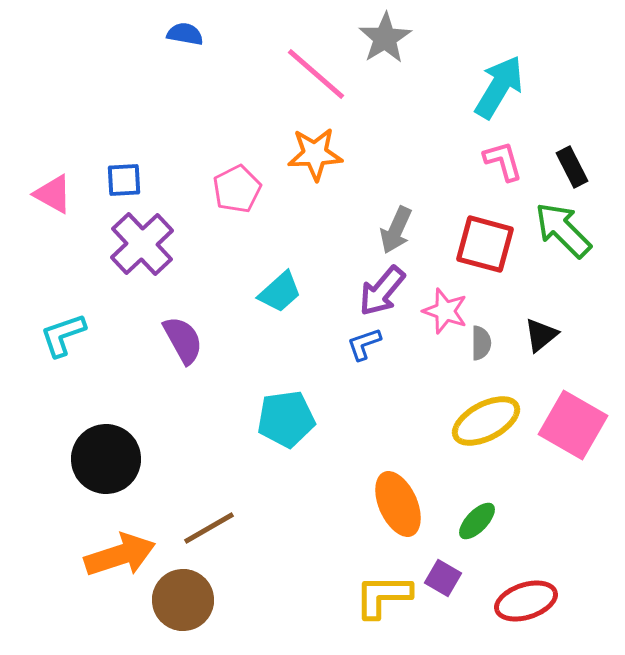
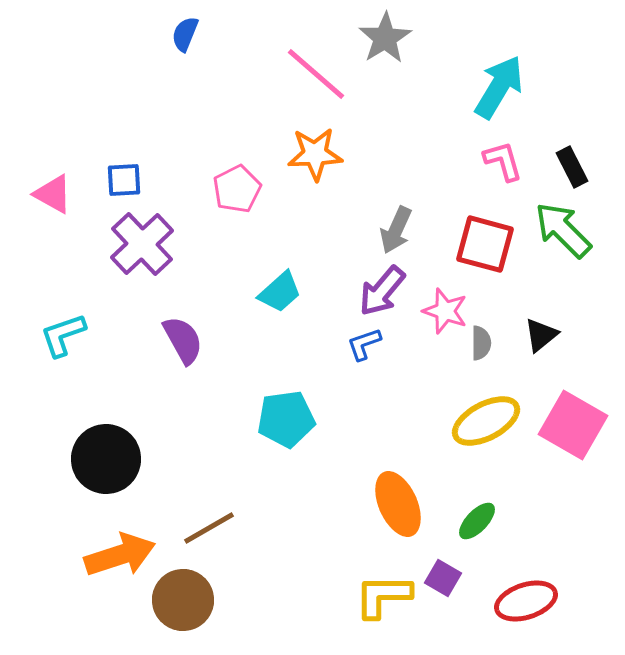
blue semicircle: rotated 78 degrees counterclockwise
